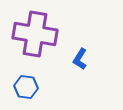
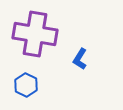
blue hexagon: moved 2 px up; rotated 20 degrees clockwise
